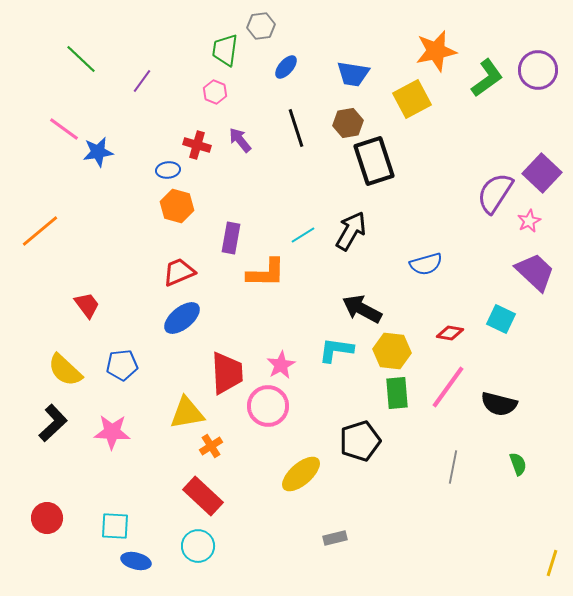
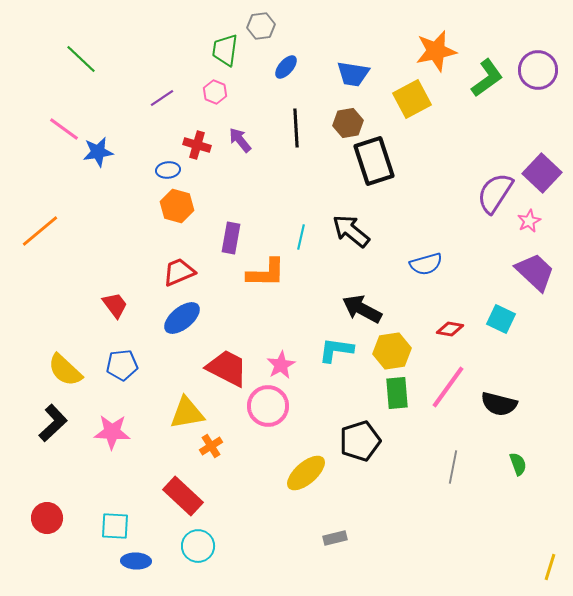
purple line at (142, 81): moved 20 px right, 17 px down; rotated 20 degrees clockwise
black line at (296, 128): rotated 15 degrees clockwise
black arrow at (351, 231): rotated 81 degrees counterclockwise
cyan line at (303, 235): moved 2 px left, 2 px down; rotated 45 degrees counterclockwise
red trapezoid at (87, 305): moved 28 px right
red diamond at (450, 333): moved 4 px up
yellow hexagon at (392, 351): rotated 15 degrees counterclockwise
red trapezoid at (227, 373): moved 5 px up; rotated 60 degrees counterclockwise
yellow ellipse at (301, 474): moved 5 px right, 1 px up
red rectangle at (203, 496): moved 20 px left
blue ellipse at (136, 561): rotated 12 degrees counterclockwise
yellow line at (552, 563): moved 2 px left, 4 px down
